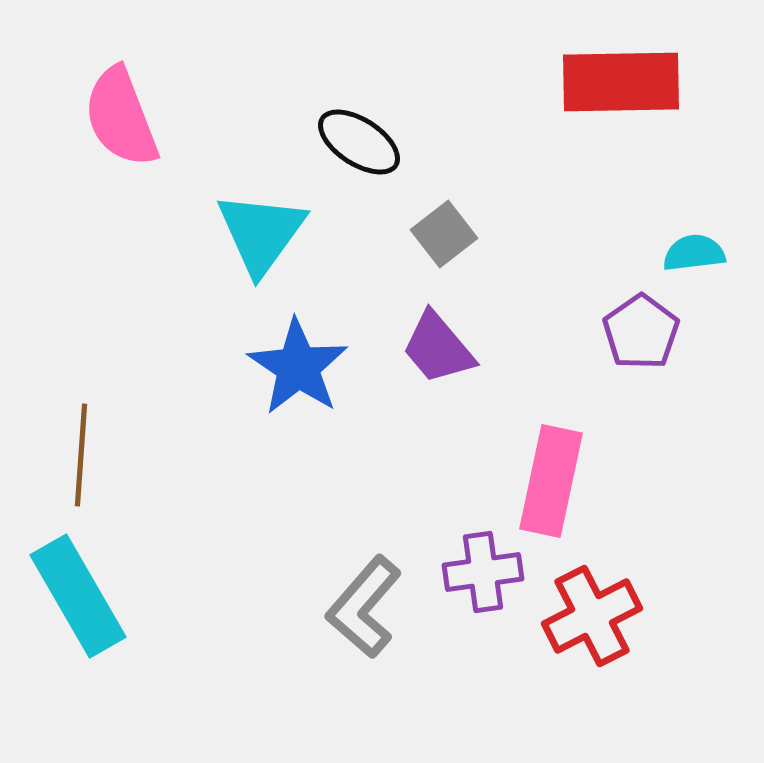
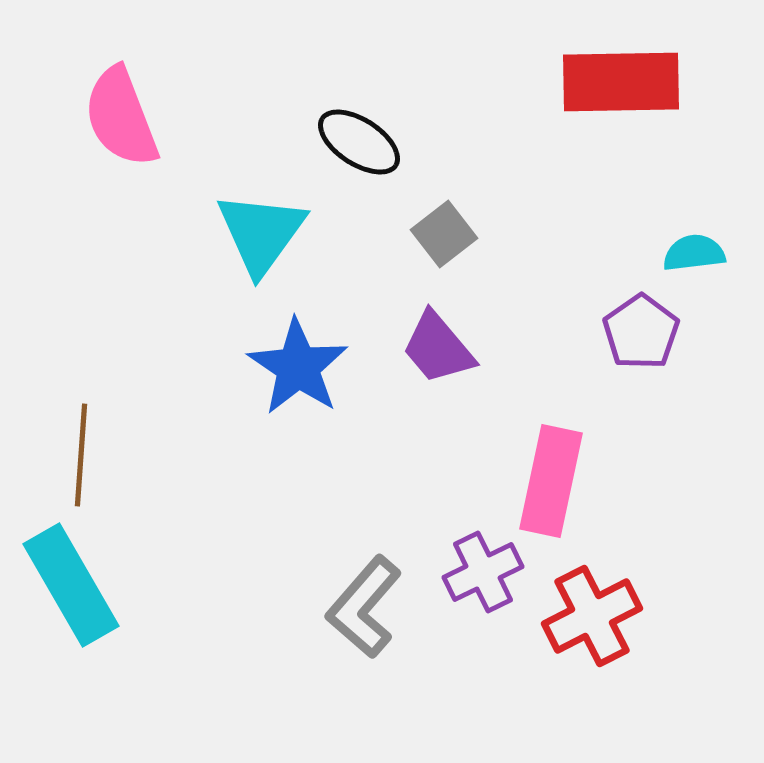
purple cross: rotated 18 degrees counterclockwise
cyan rectangle: moved 7 px left, 11 px up
